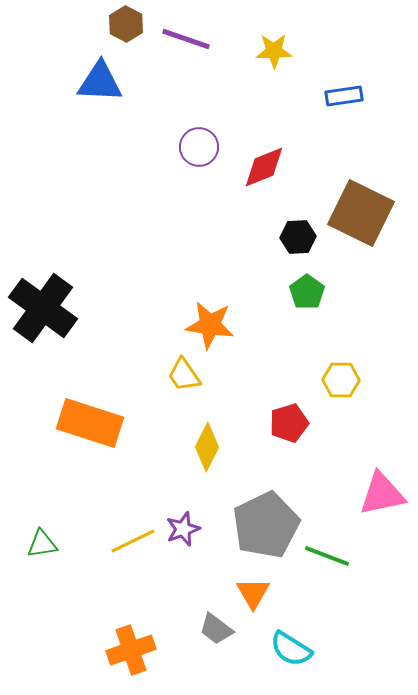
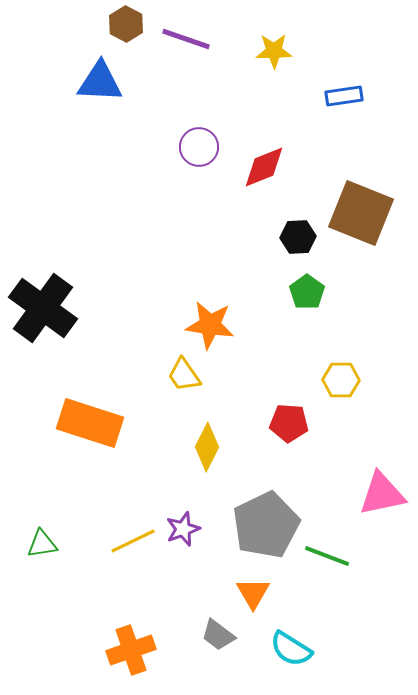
brown square: rotated 4 degrees counterclockwise
red pentagon: rotated 21 degrees clockwise
gray trapezoid: moved 2 px right, 6 px down
